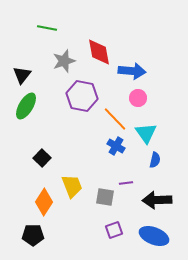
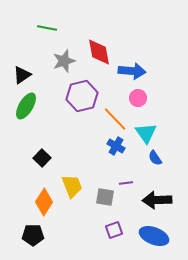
black triangle: rotated 18 degrees clockwise
purple hexagon: rotated 24 degrees counterclockwise
blue semicircle: moved 2 px up; rotated 133 degrees clockwise
